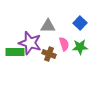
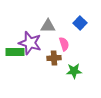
green star: moved 6 px left, 24 px down
brown cross: moved 5 px right, 4 px down; rotated 24 degrees counterclockwise
